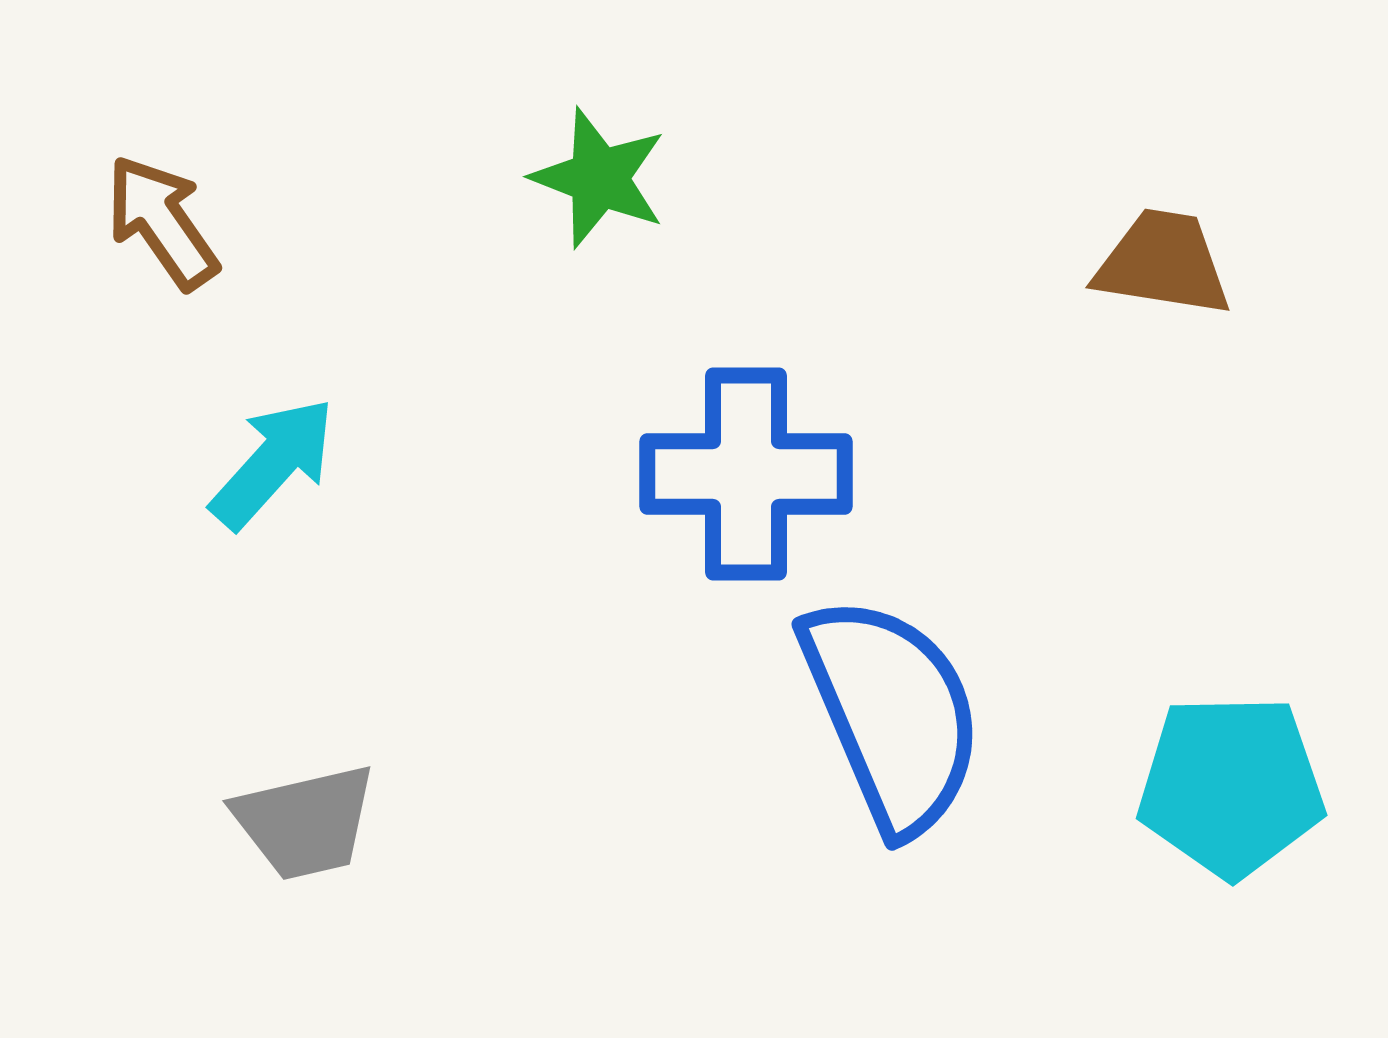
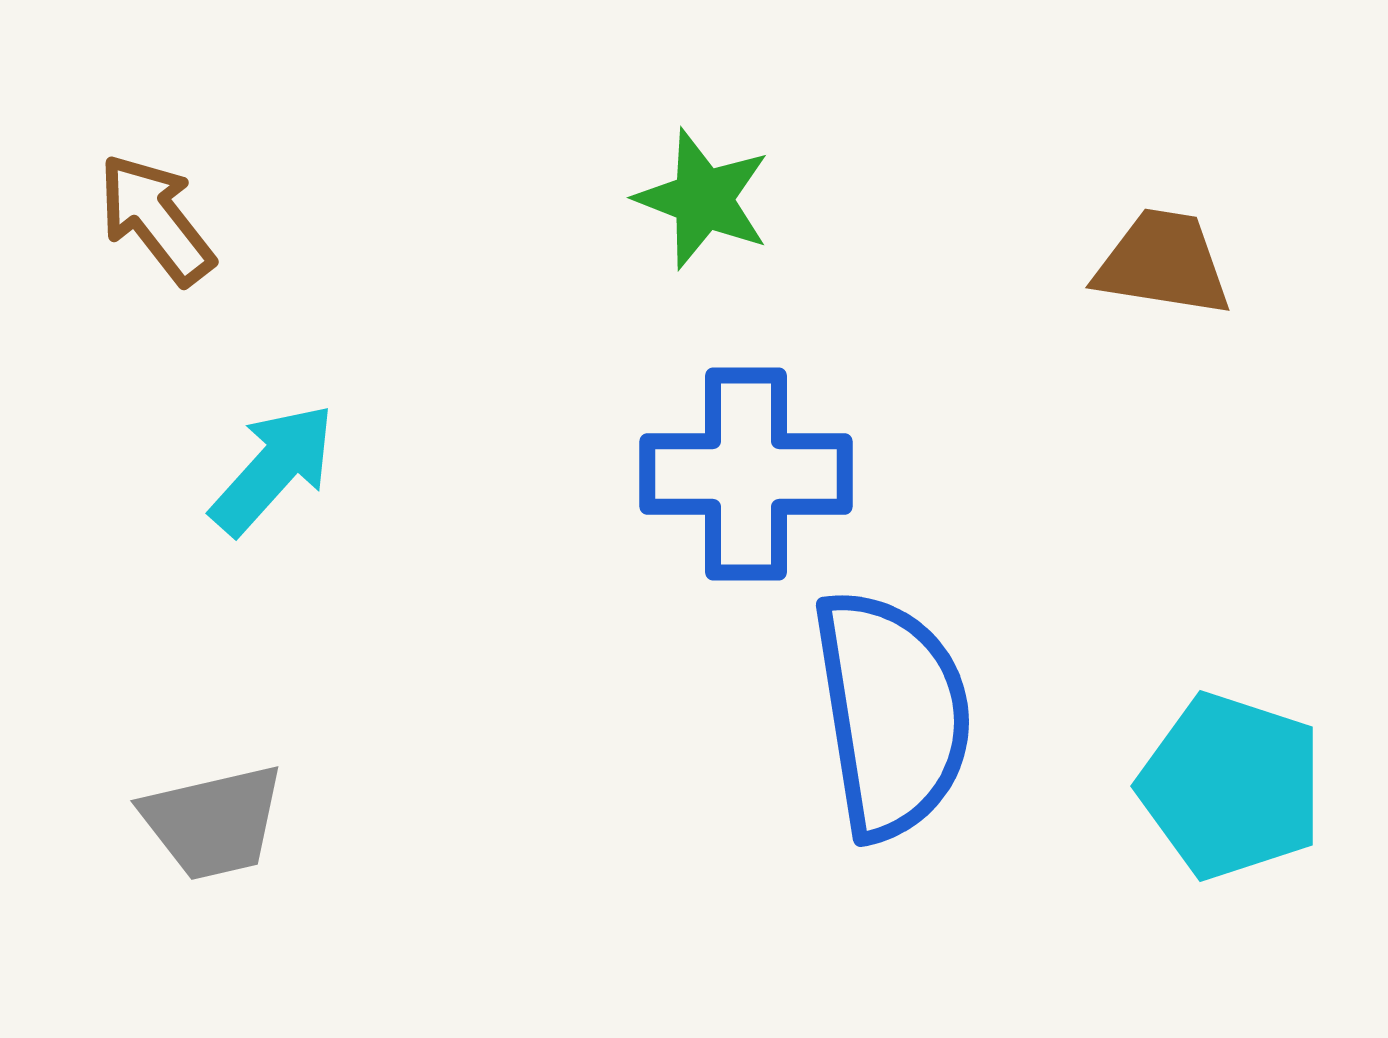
green star: moved 104 px right, 21 px down
brown arrow: moved 6 px left, 3 px up; rotated 3 degrees counterclockwise
cyan arrow: moved 6 px down
blue semicircle: rotated 14 degrees clockwise
cyan pentagon: rotated 19 degrees clockwise
gray trapezoid: moved 92 px left
